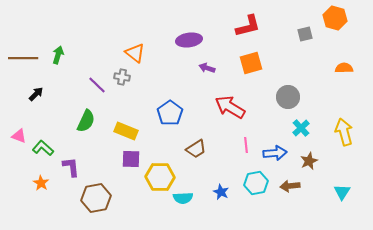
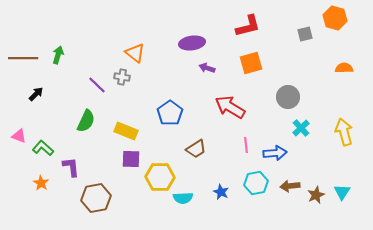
purple ellipse: moved 3 px right, 3 px down
brown star: moved 7 px right, 34 px down
